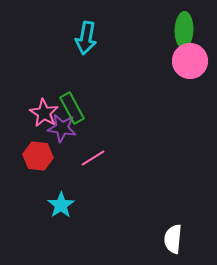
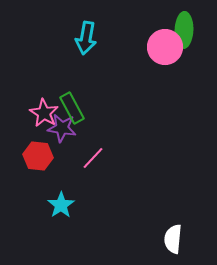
pink circle: moved 25 px left, 14 px up
pink line: rotated 15 degrees counterclockwise
